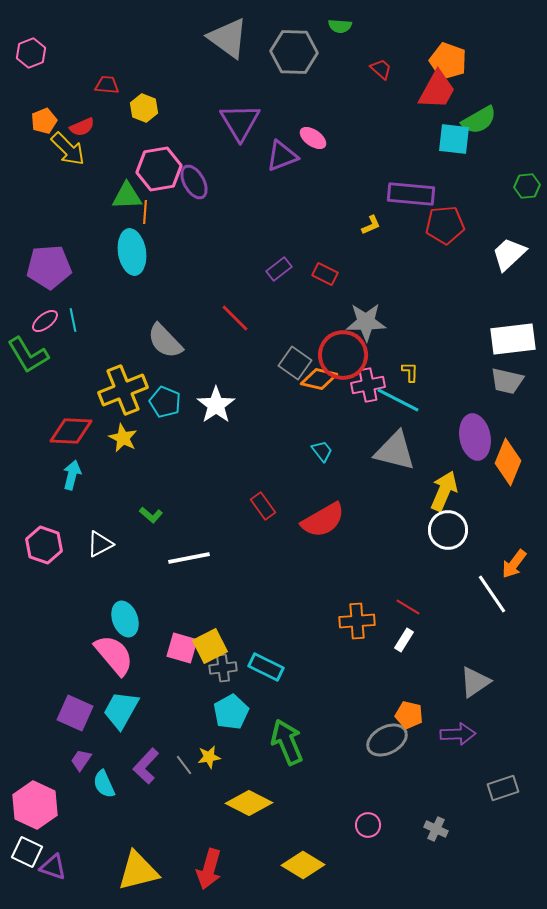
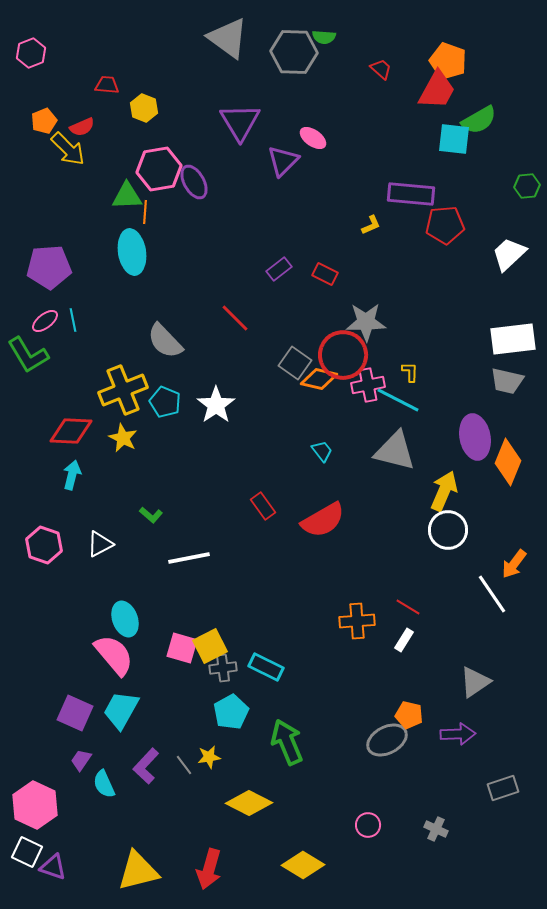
green semicircle at (340, 26): moved 16 px left, 11 px down
purple triangle at (282, 156): moved 1 px right, 5 px down; rotated 24 degrees counterclockwise
